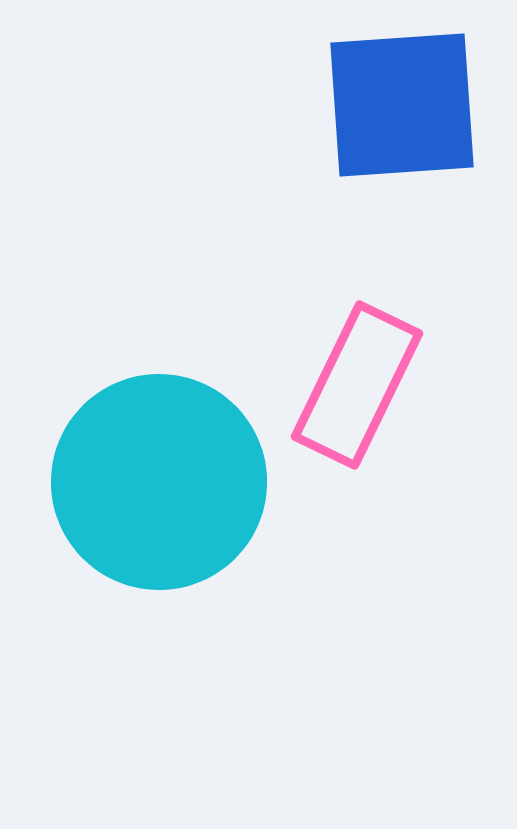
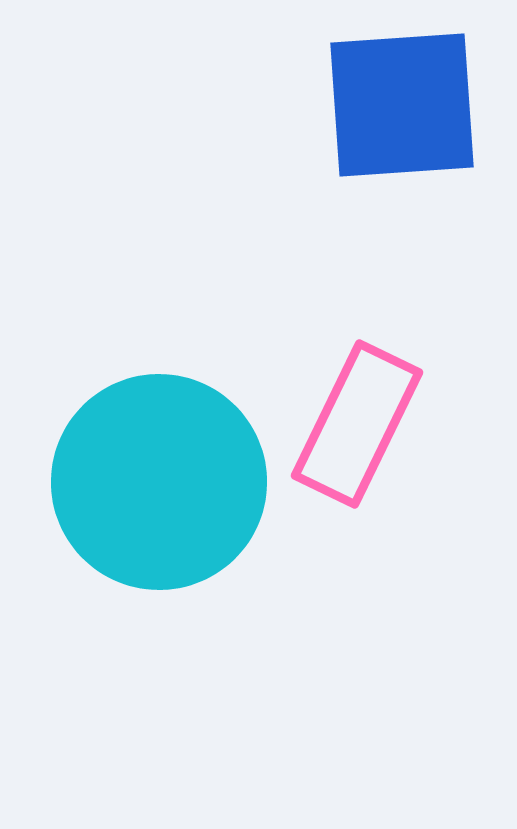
pink rectangle: moved 39 px down
